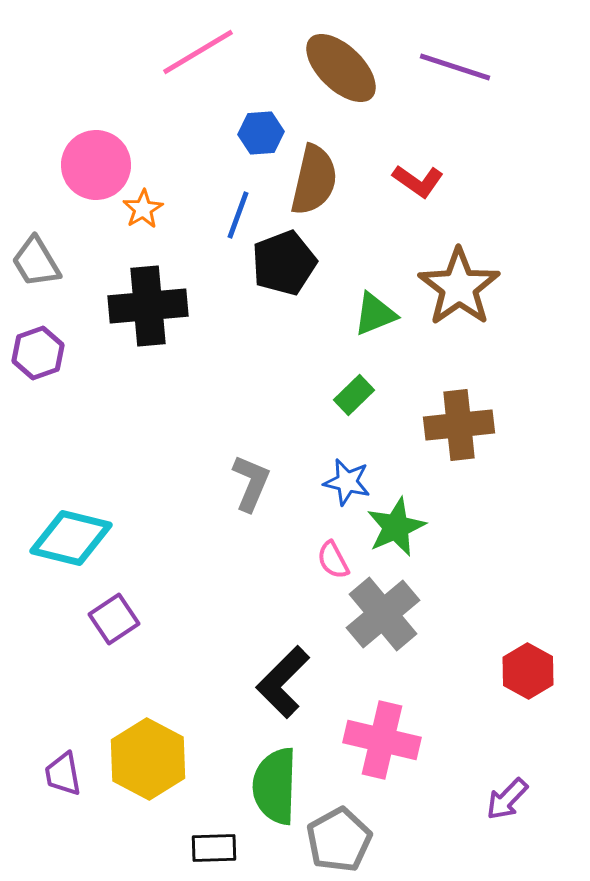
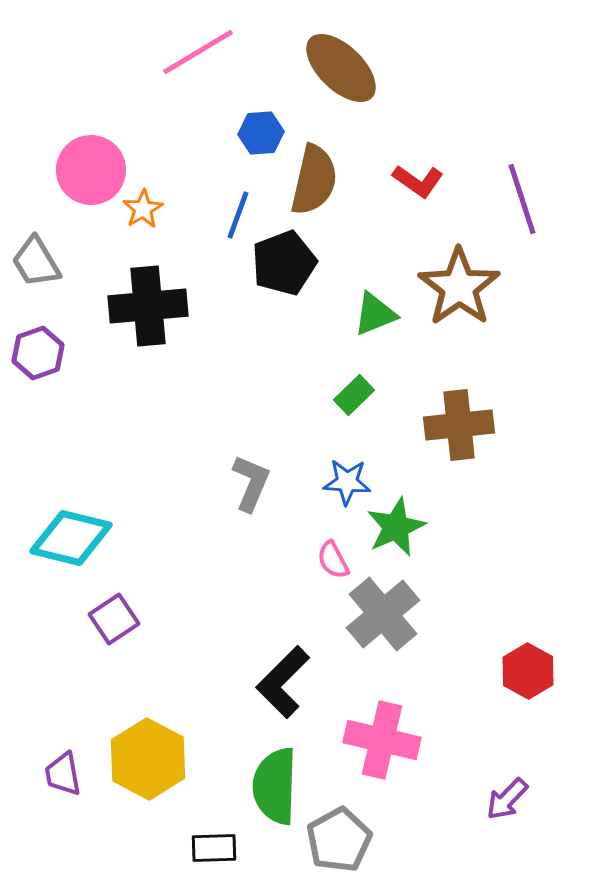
purple line: moved 67 px right, 132 px down; rotated 54 degrees clockwise
pink circle: moved 5 px left, 5 px down
blue star: rotated 9 degrees counterclockwise
